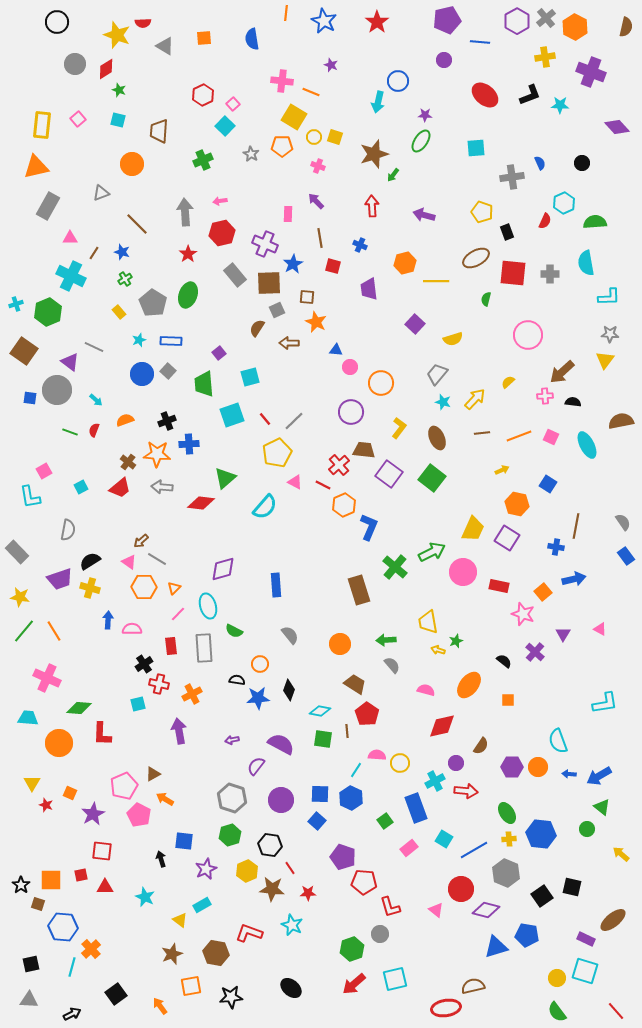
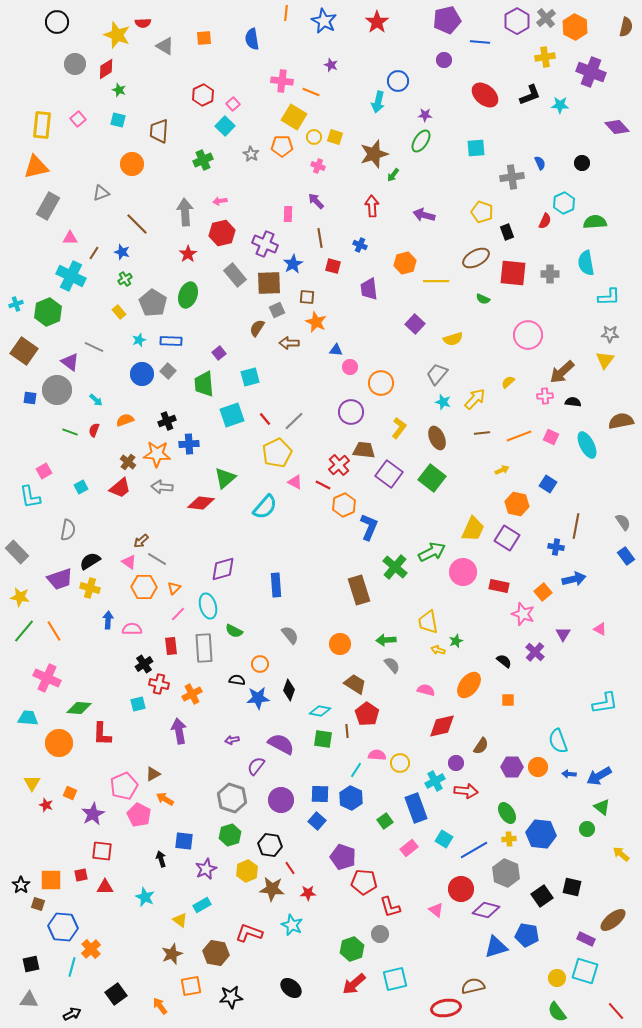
green semicircle at (486, 299): moved 3 px left; rotated 80 degrees counterclockwise
